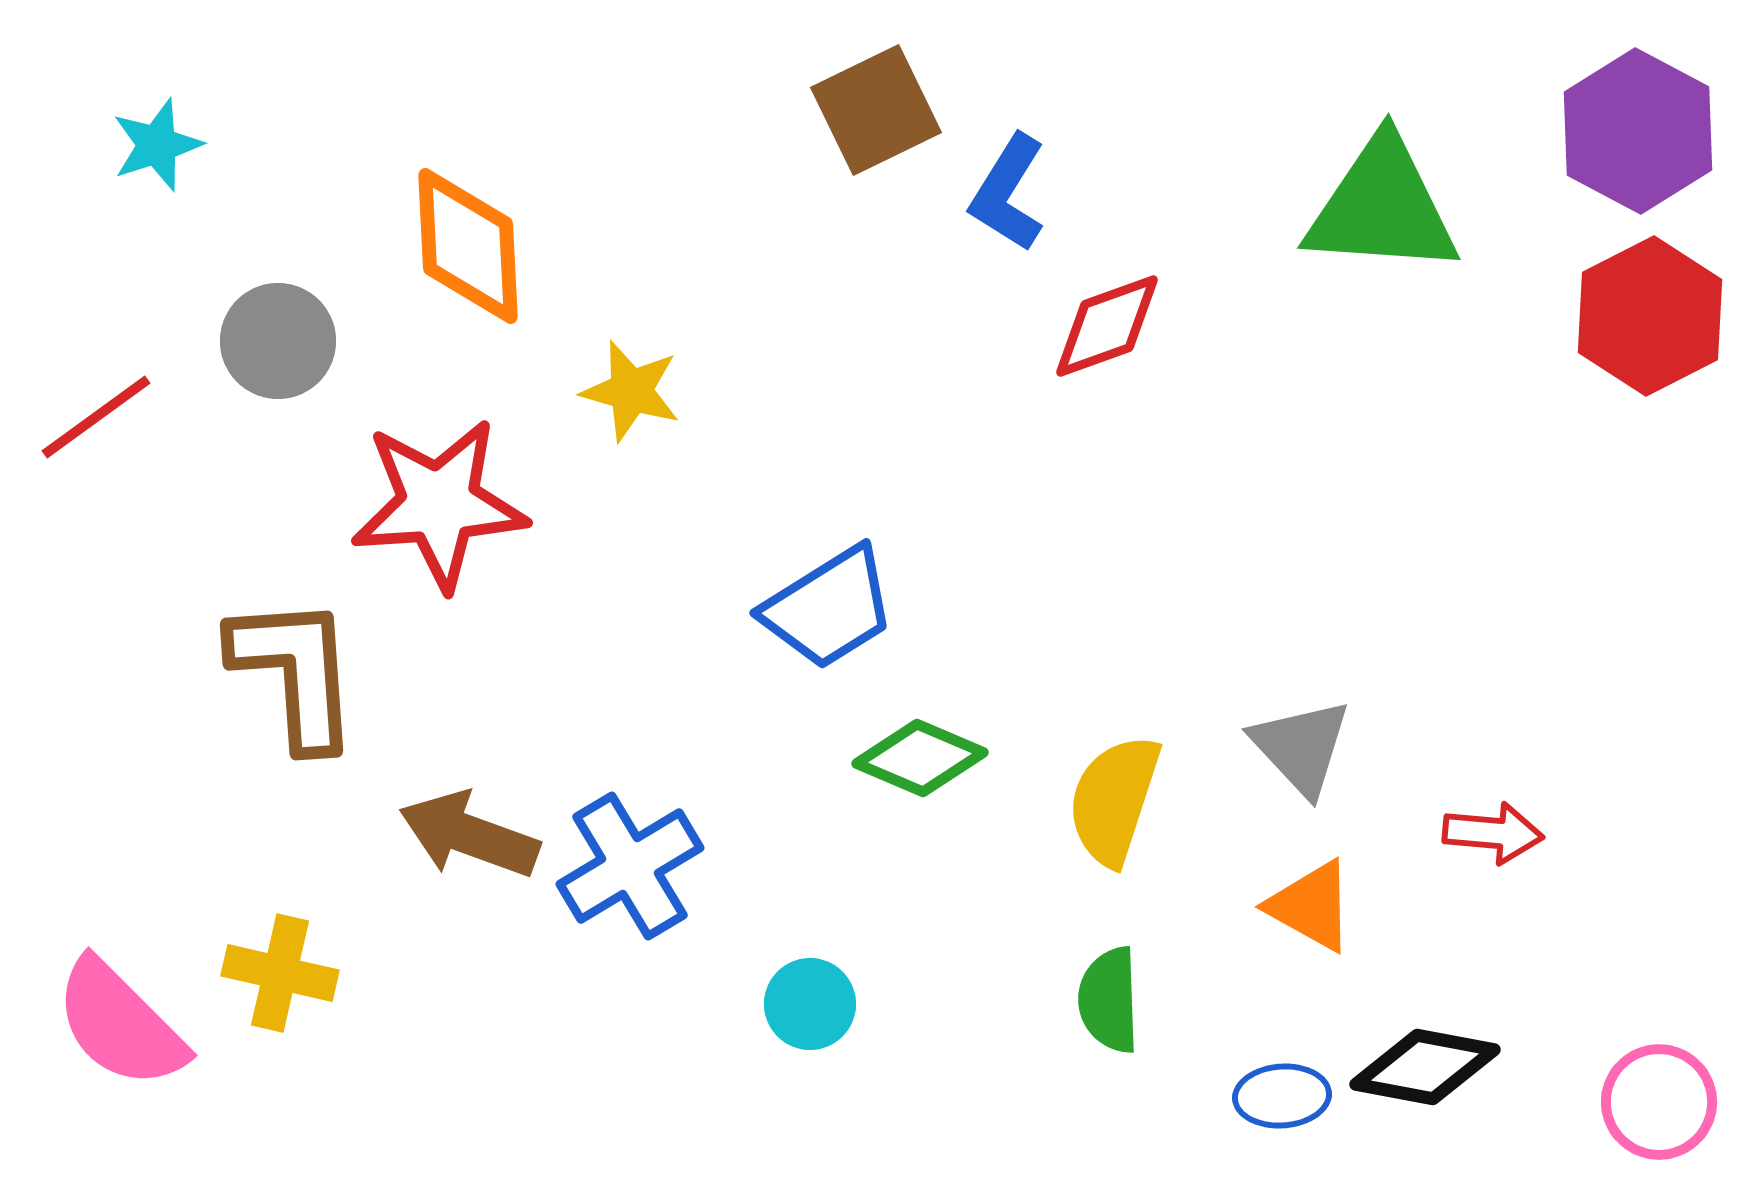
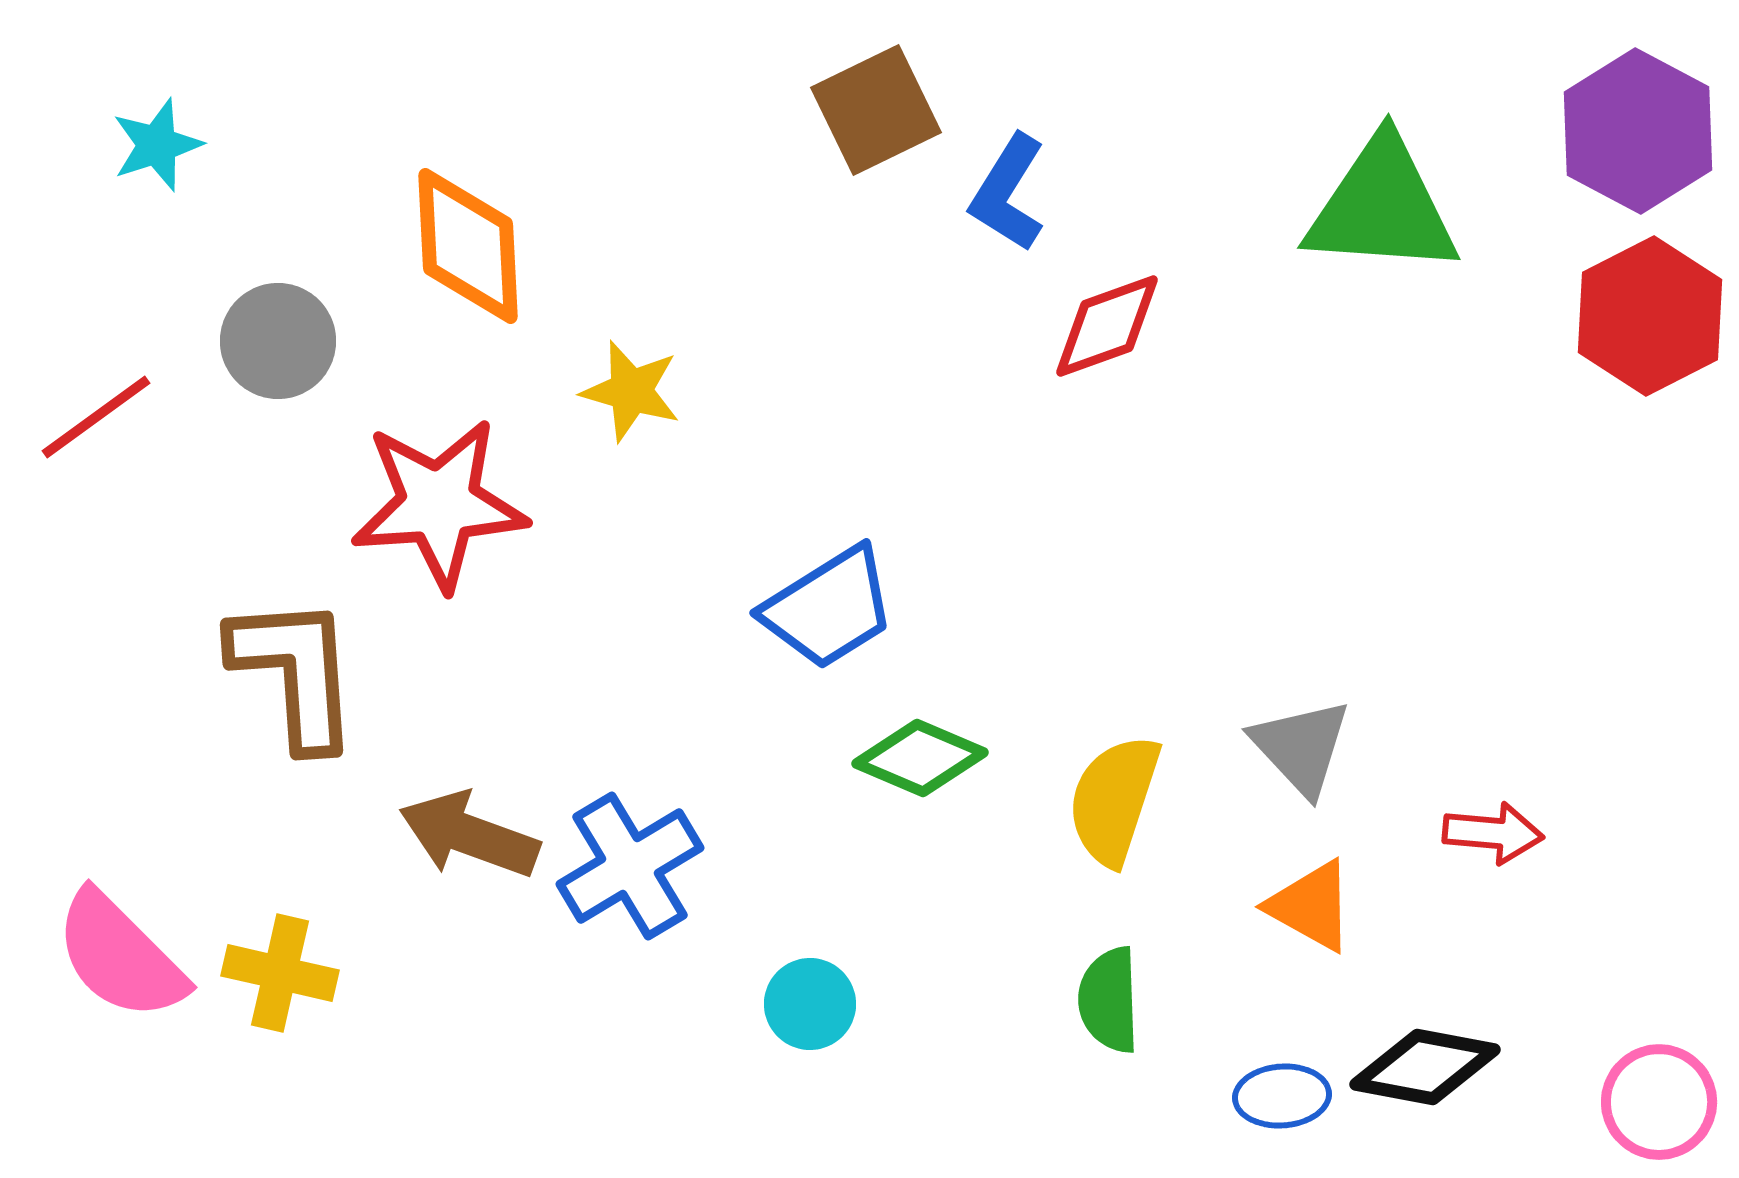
pink semicircle: moved 68 px up
